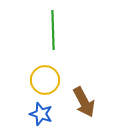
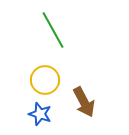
green line: rotated 27 degrees counterclockwise
blue star: moved 1 px left
